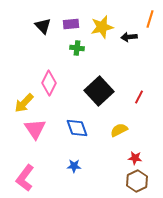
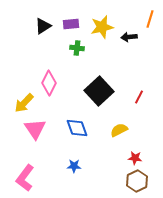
black triangle: rotated 42 degrees clockwise
